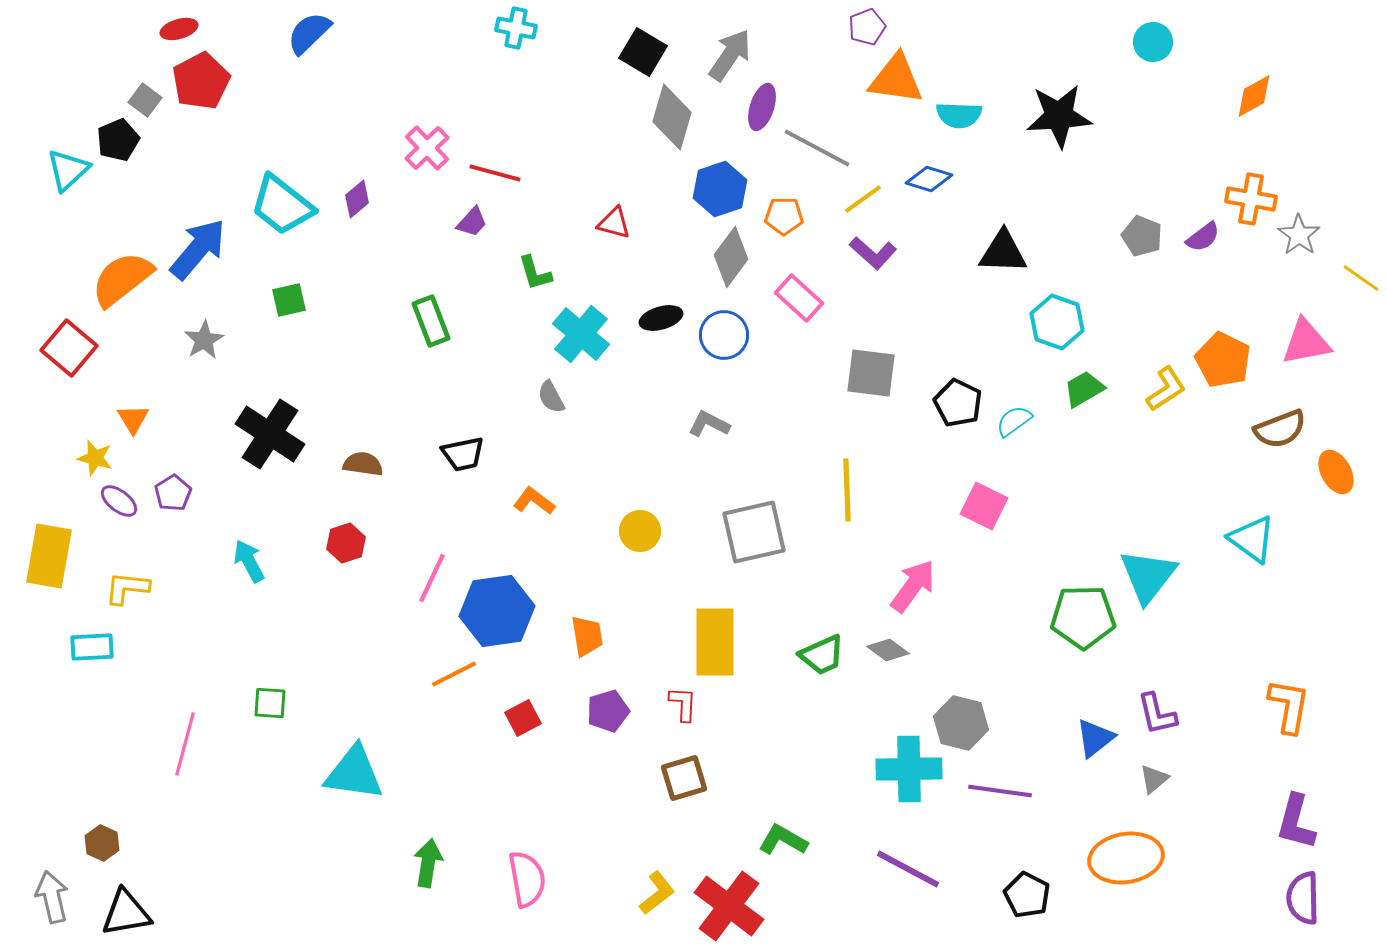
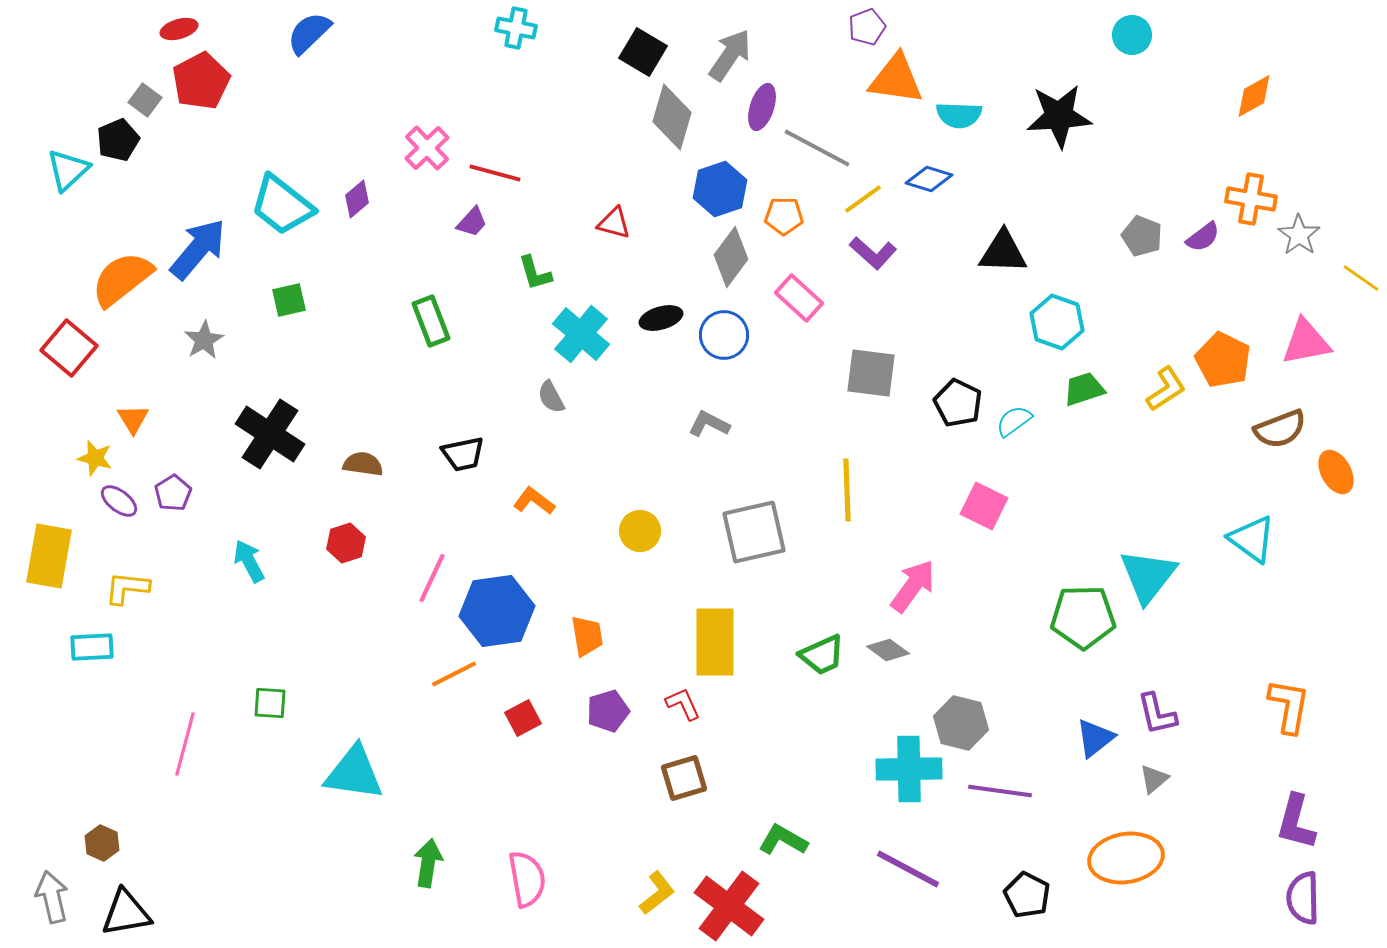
cyan circle at (1153, 42): moved 21 px left, 7 px up
green trapezoid at (1084, 389): rotated 12 degrees clockwise
red L-shape at (683, 704): rotated 27 degrees counterclockwise
